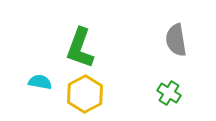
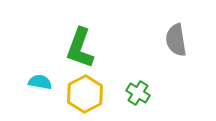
green cross: moved 31 px left
